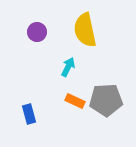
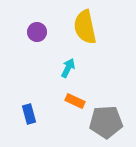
yellow semicircle: moved 3 px up
cyan arrow: moved 1 px down
gray pentagon: moved 22 px down
